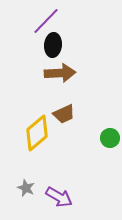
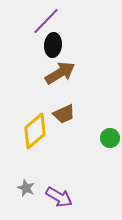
brown arrow: rotated 28 degrees counterclockwise
yellow diamond: moved 2 px left, 2 px up
